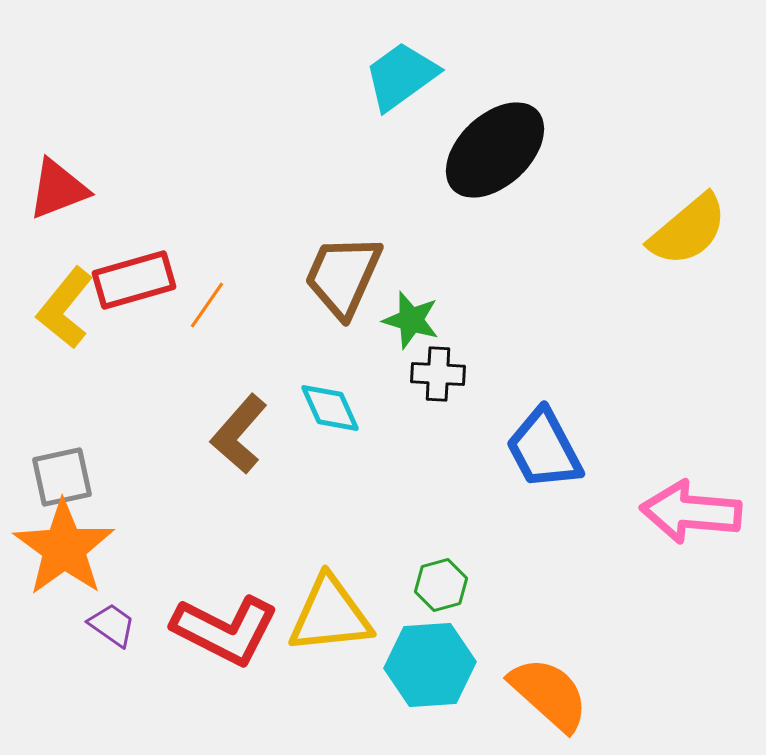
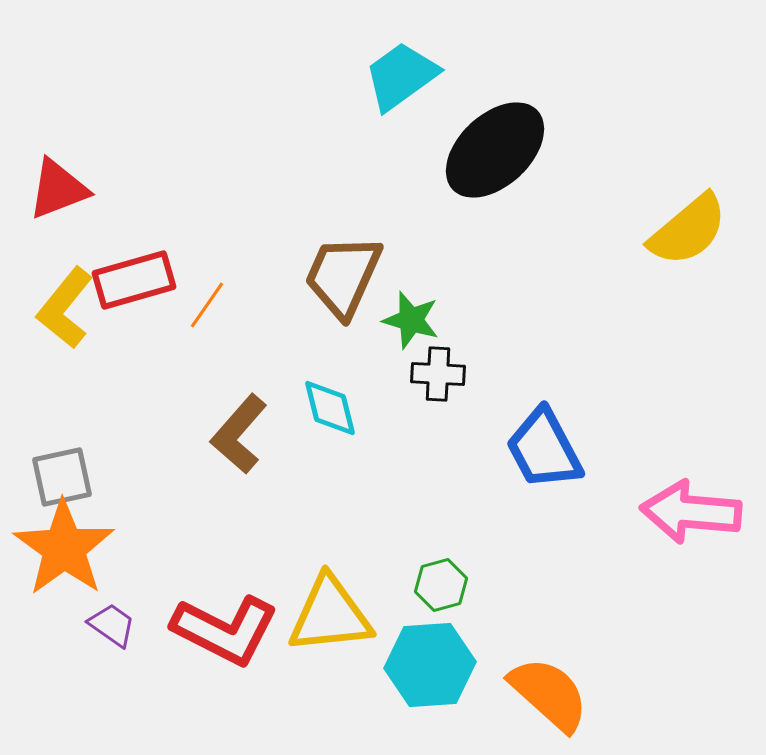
cyan diamond: rotated 10 degrees clockwise
